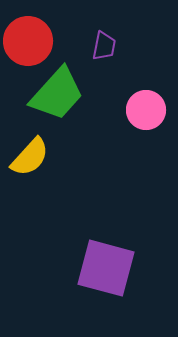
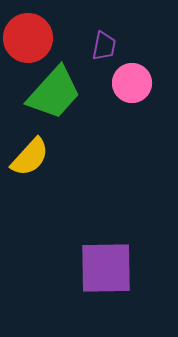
red circle: moved 3 px up
green trapezoid: moved 3 px left, 1 px up
pink circle: moved 14 px left, 27 px up
purple square: rotated 16 degrees counterclockwise
